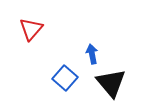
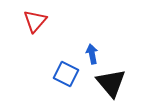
red triangle: moved 4 px right, 8 px up
blue square: moved 1 px right, 4 px up; rotated 15 degrees counterclockwise
